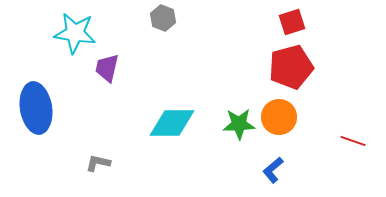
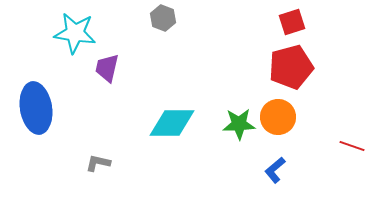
orange circle: moved 1 px left
red line: moved 1 px left, 5 px down
blue L-shape: moved 2 px right
